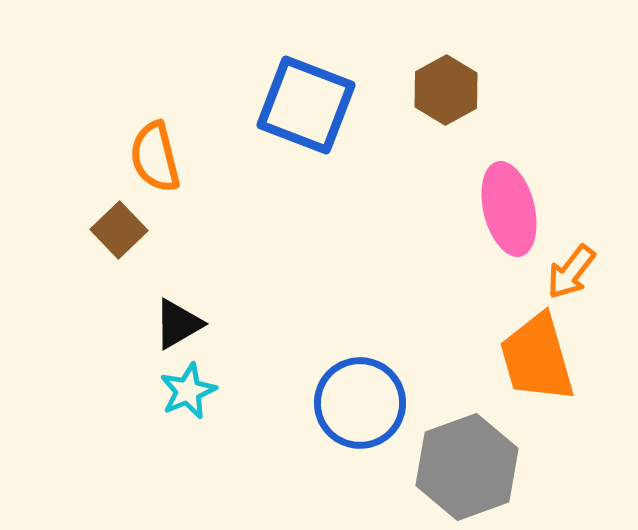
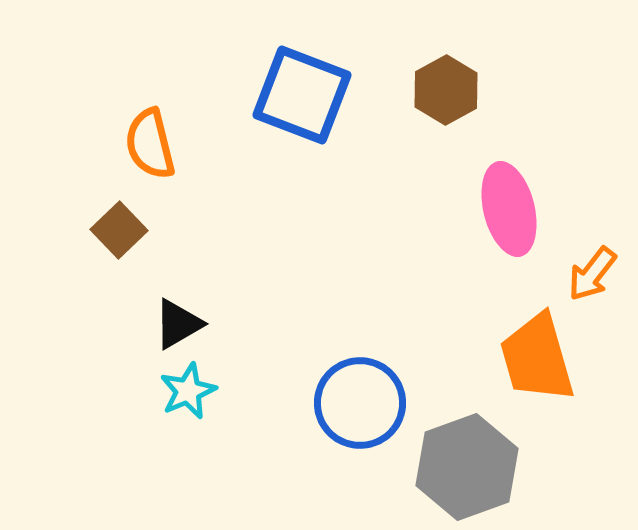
blue square: moved 4 px left, 10 px up
orange semicircle: moved 5 px left, 13 px up
orange arrow: moved 21 px right, 2 px down
